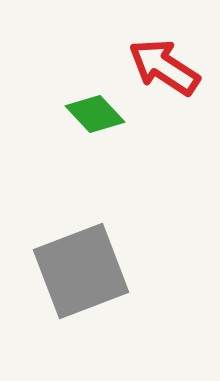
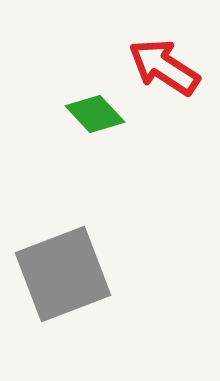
gray square: moved 18 px left, 3 px down
